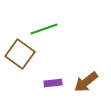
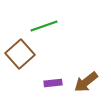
green line: moved 3 px up
brown square: rotated 12 degrees clockwise
